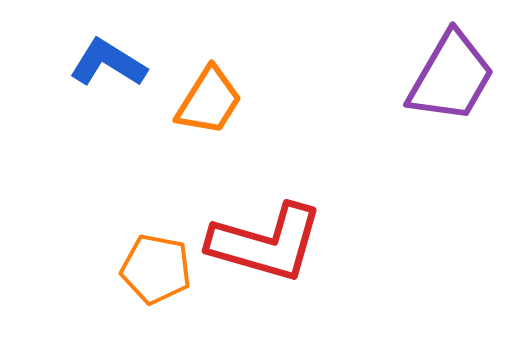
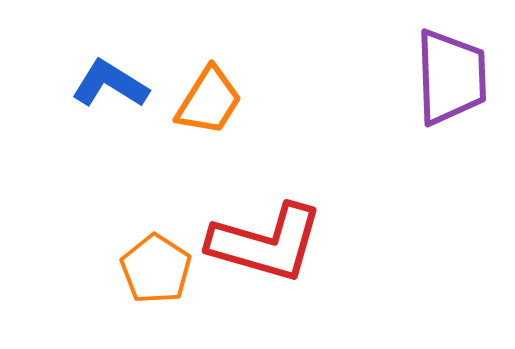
blue L-shape: moved 2 px right, 21 px down
purple trapezoid: rotated 32 degrees counterclockwise
orange pentagon: rotated 22 degrees clockwise
